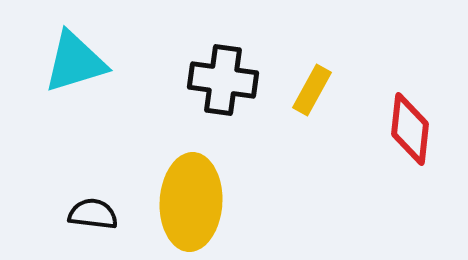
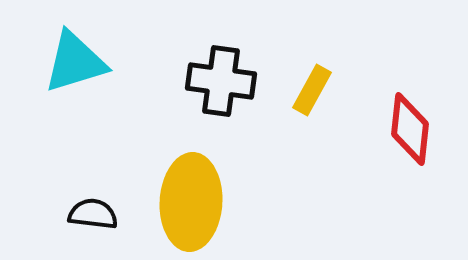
black cross: moved 2 px left, 1 px down
